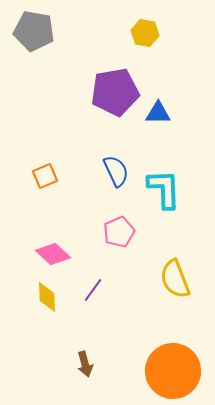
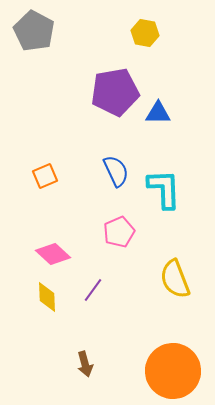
gray pentagon: rotated 18 degrees clockwise
